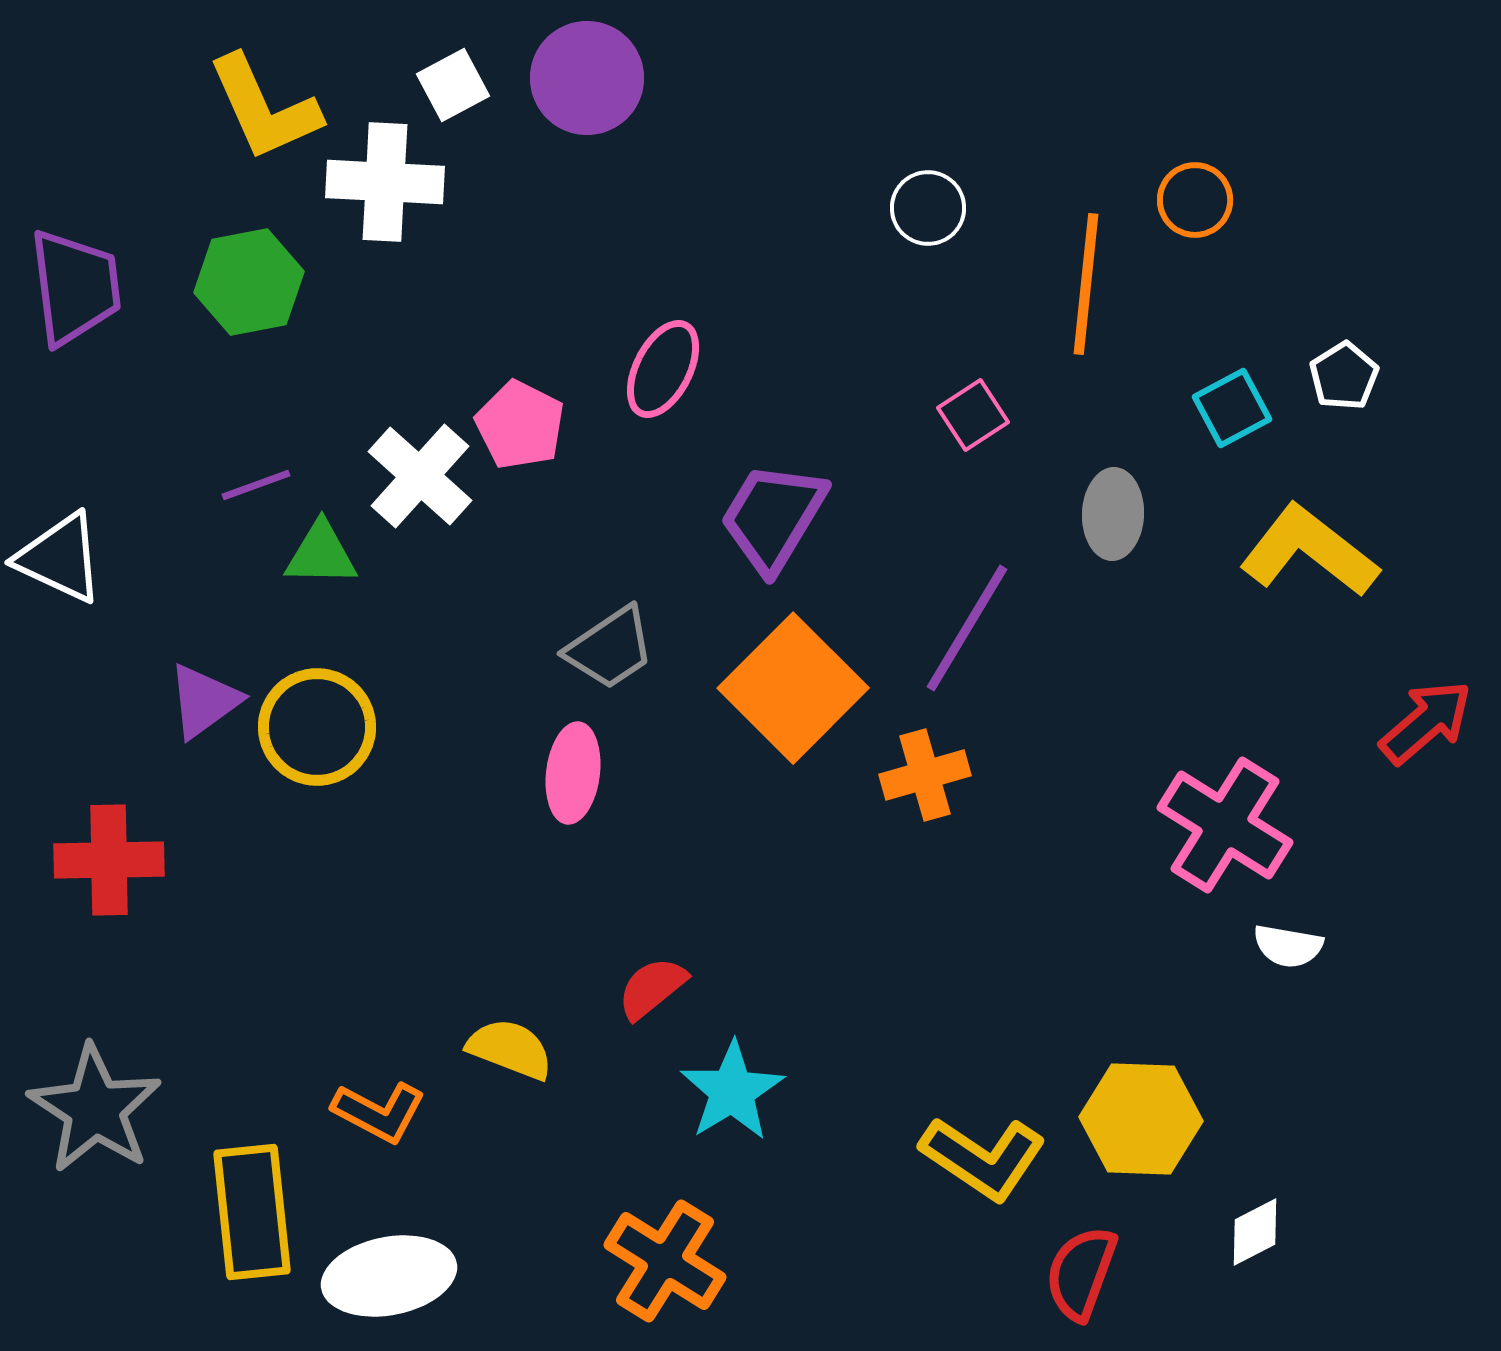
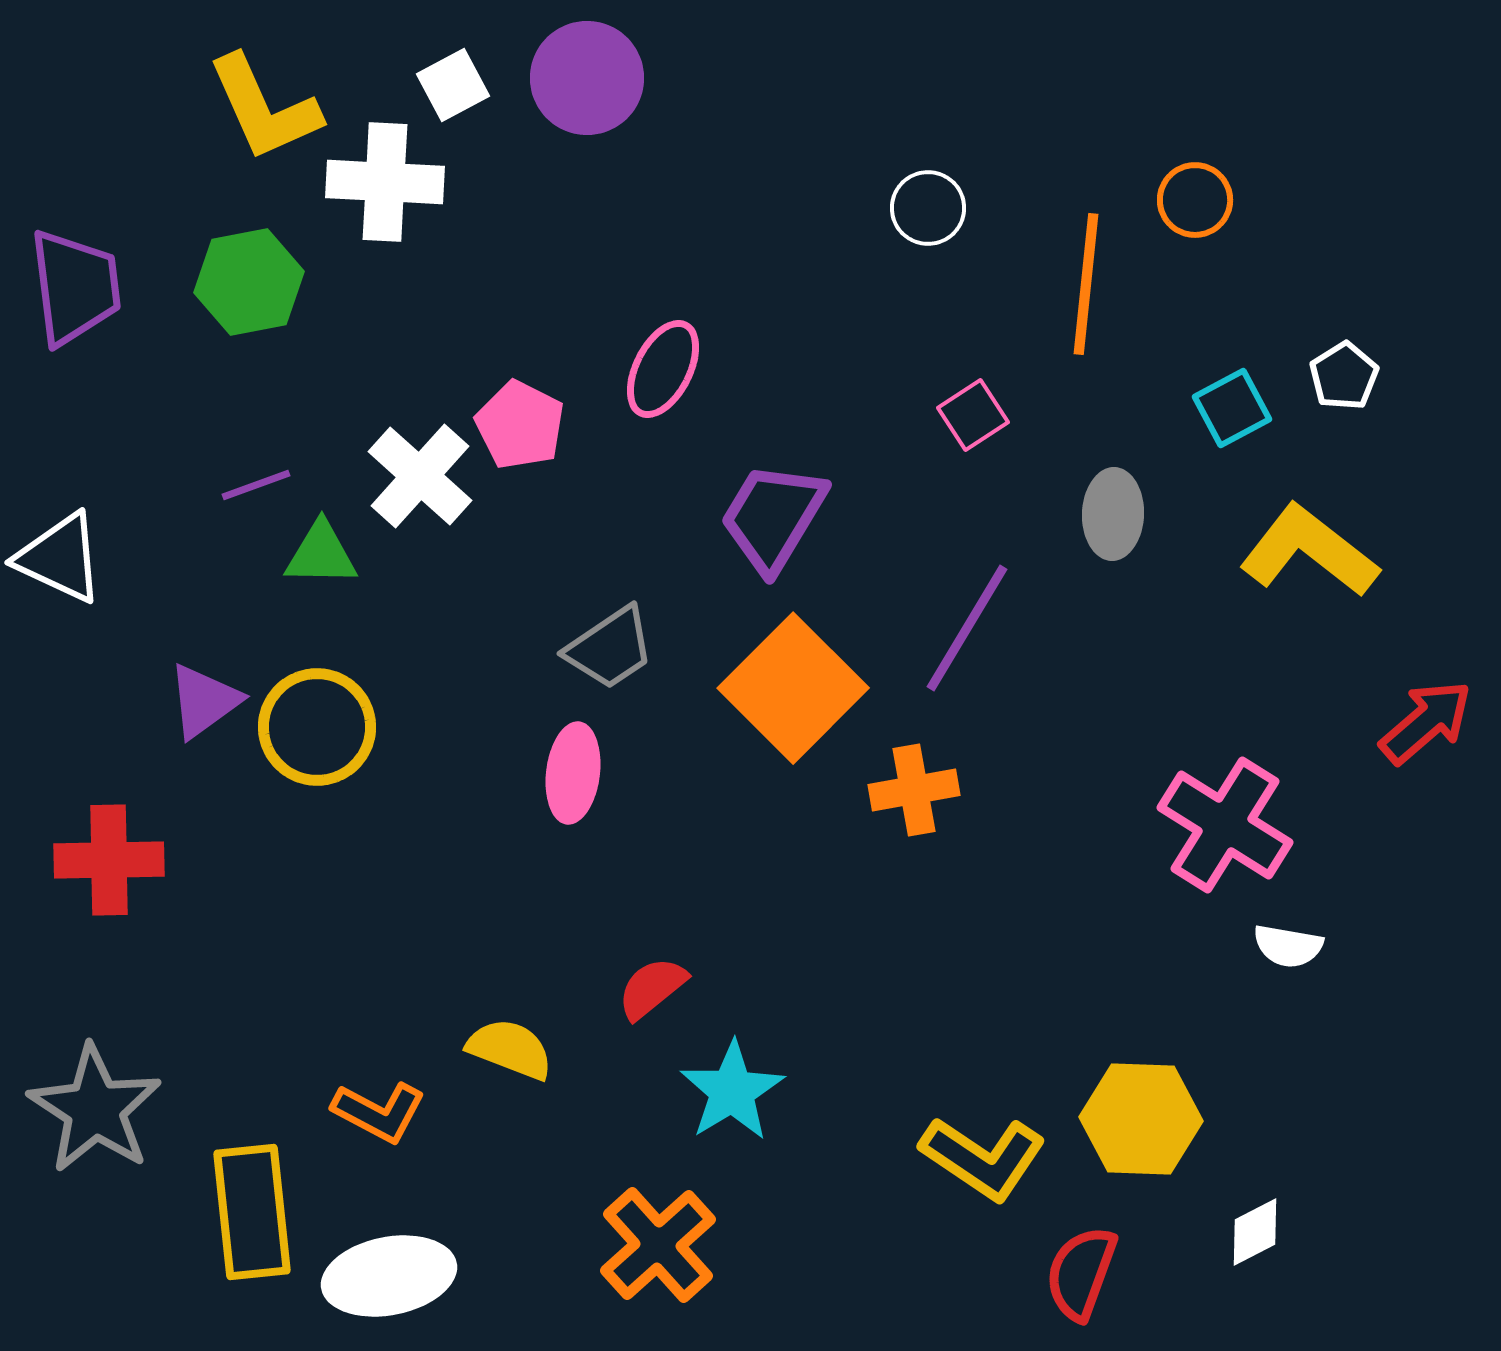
orange cross at (925, 775): moved 11 px left, 15 px down; rotated 6 degrees clockwise
orange cross at (665, 1261): moved 7 px left, 16 px up; rotated 16 degrees clockwise
